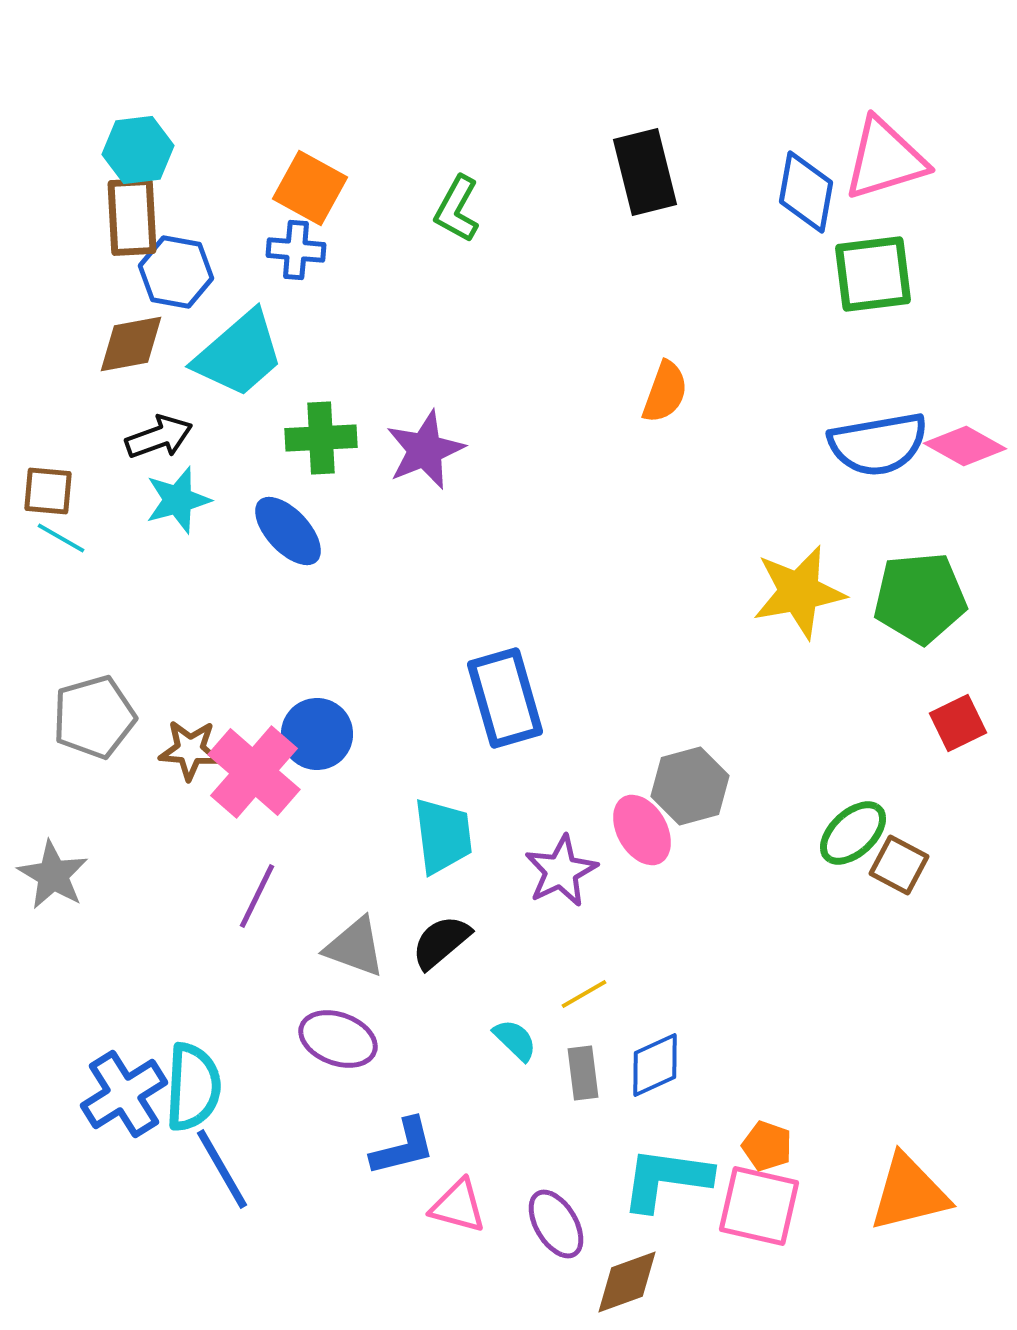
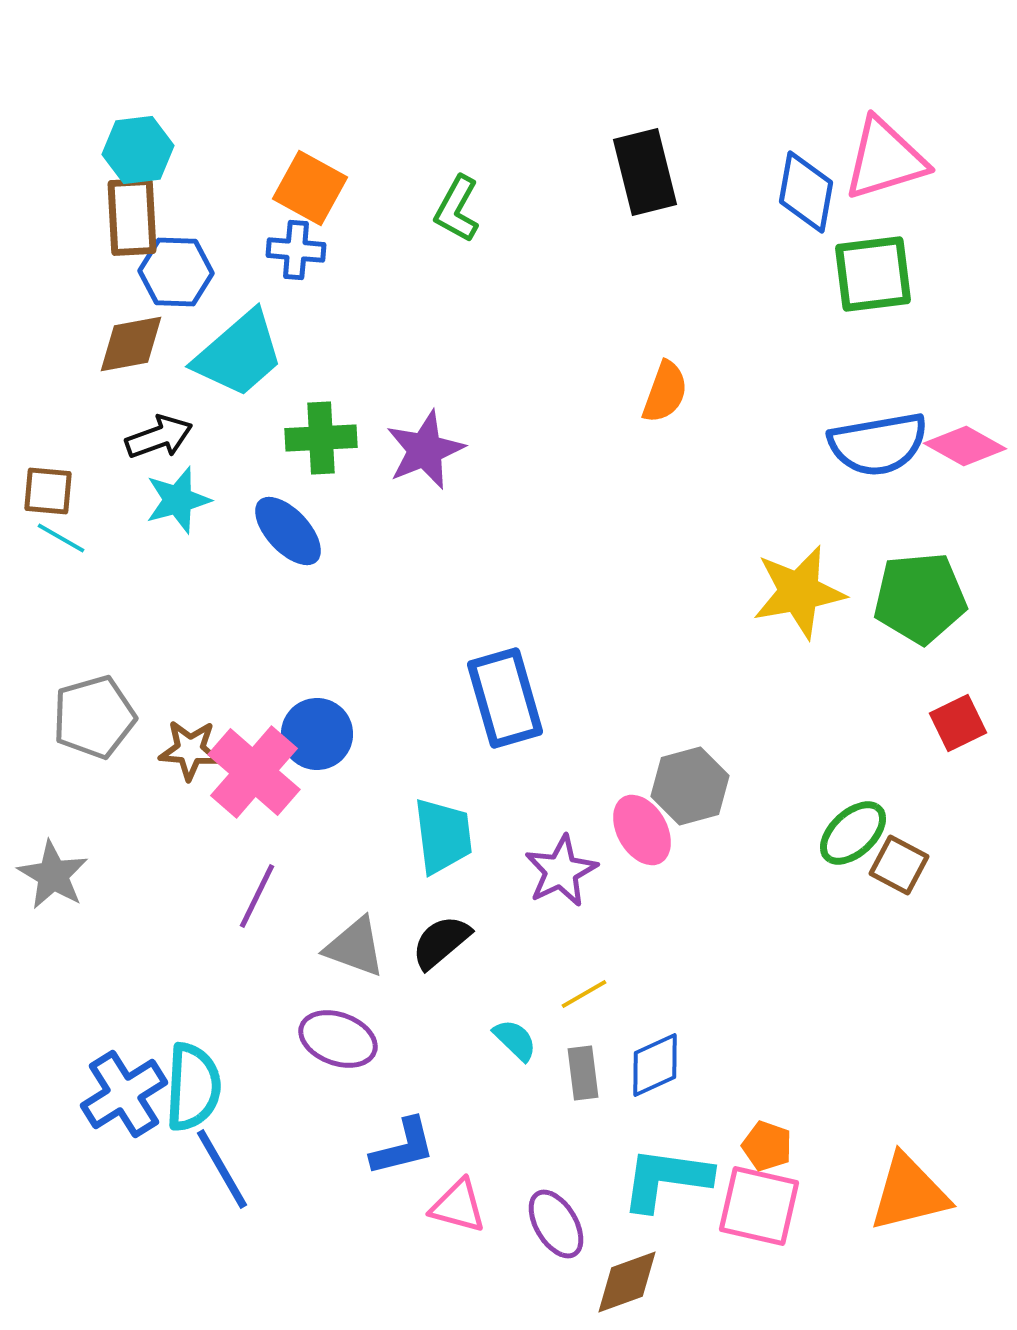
blue hexagon at (176, 272): rotated 8 degrees counterclockwise
